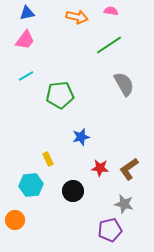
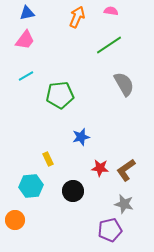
orange arrow: rotated 80 degrees counterclockwise
brown L-shape: moved 3 px left, 1 px down
cyan hexagon: moved 1 px down
